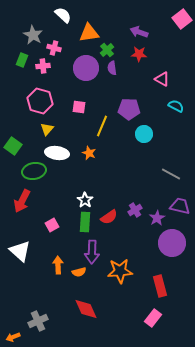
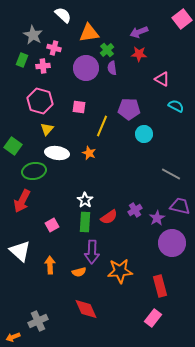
purple arrow at (139, 32): rotated 42 degrees counterclockwise
orange arrow at (58, 265): moved 8 px left
